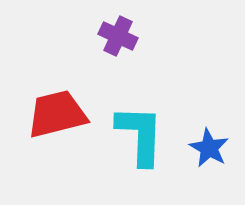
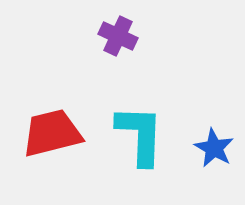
red trapezoid: moved 5 px left, 19 px down
blue star: moved 5 px right
